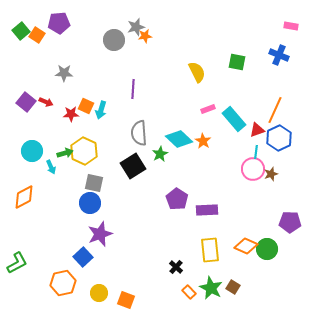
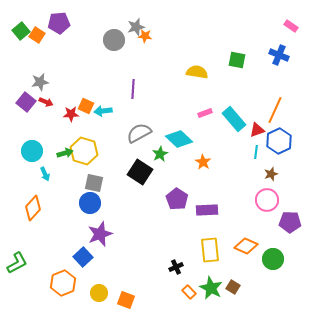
pink rectangle at (291, 26): rotated 24 degrees clockwise
orange star at (145, 36): rotated 16 degrees clockwise
green square at (237, 62): moved 2 px up
yellow semicircle at (197, 72): rotated 55 degrees counterclockwise
gray star at (64, 73): moved 24 px left, 9 px down; rotated 12 degrees counterclockwise
pink rectangle at (208, 109): moved 3 px left, 4 px down
cyan arrow at (101, 110): moved 2 px right, 1 px down; rotated 66 degrees clockwise
gray semicircle at (139, 133): rotated 65 degrees clockwise
blue hexagon at (279, 138): moved 3 px down
orange star at (203, 141): moved 21 px down
yellow hexagon at (84, 151): rotated 8 degrees counterclockwise
black square at (133, 166): moved 7 px right, 6 px down; rotated 25 degrees counterclockwise
cyan arrow at (51, 167): moved 6 px left, 7 px down
pink circle at (253, 169): moved 14 px right, 31 px down
orange diamond at (24, 197): moved 9 px right, 11 px down; rotated 20 degrees counterclockwise
green circle at (267, 249): moved 6 px right, 10 px down
black cross at (176, 267): rotated 24 degrees clockwise
orange hexagon at (63, 283): rotated 10 degrees counterclockwise
